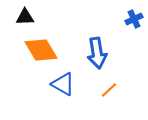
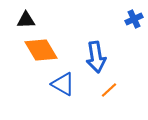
black triangle: moved 1 px right, 3 px down
blue arrow: moved 1 px left, 4 px down
